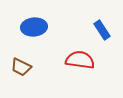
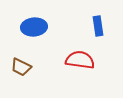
blue rectangle: moved 4 px left, 4 px up; rotated 24 degrees clockwise
